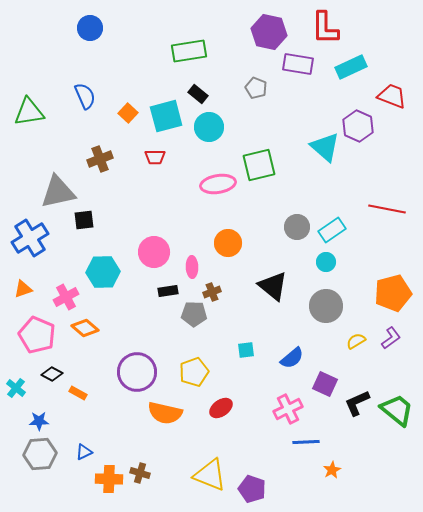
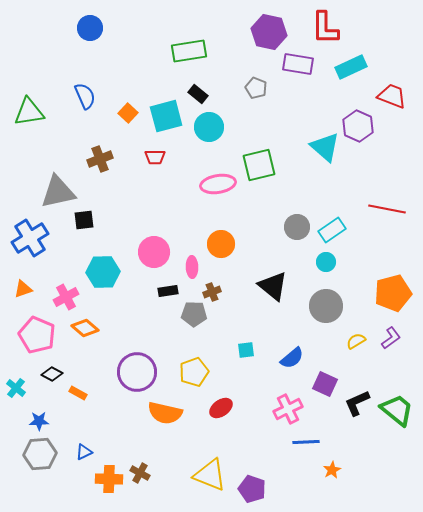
orange circle at (228, 243): moved 7 px left, 1 px down
brown cross at (140, 473): rotated 12 degrees clockwise
